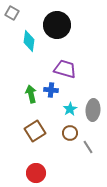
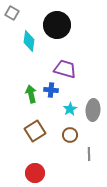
brown circle: moved 2 px down
gray line: moved 1 px right, 7 px down; rotated 32 degrees clockwise
red circle: moved 1 px left
